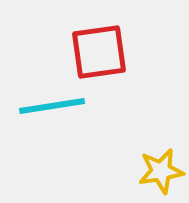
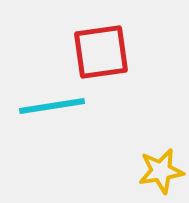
red square: moved 2 px right
